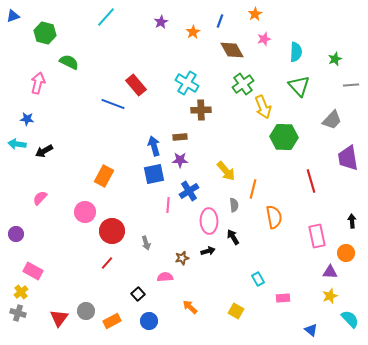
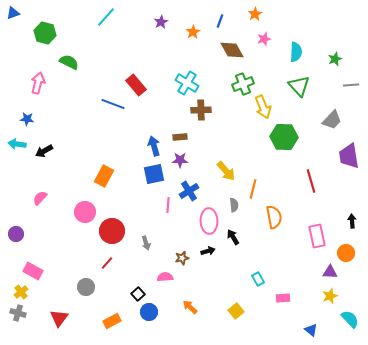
blue triangle at (13, 16): moved 3 px up
green cross at (243, 84): rotated 15 degrees clockwise
purple trapezoid at (348, 158): moved 1 px right, 2 px up
gray circle at (86, 311): moved 24 px up
yellow square at (236, 311): rotated 21 degrees clockwise
blue circle at (149, 321): moved 9 px up
